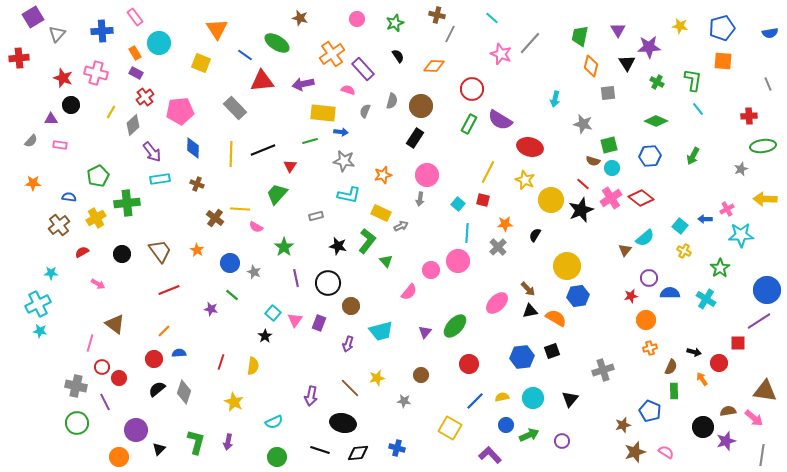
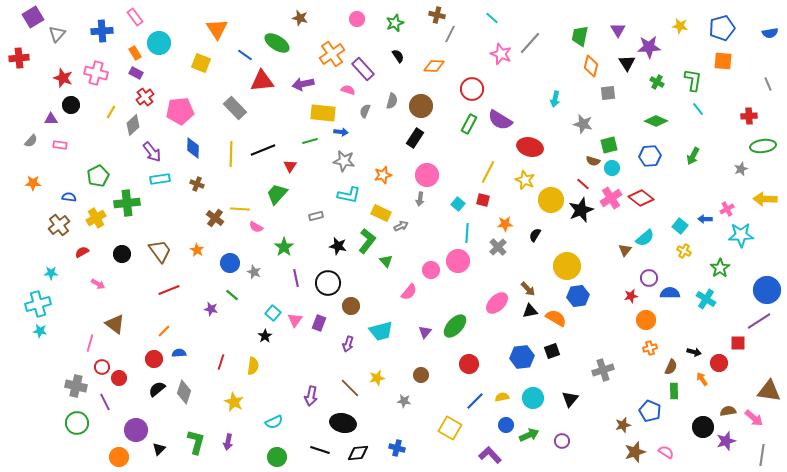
cyan cross at (38, 304): rotated 10 degrees clockwise
brown triangle at (765, 391): moved 4 px right
